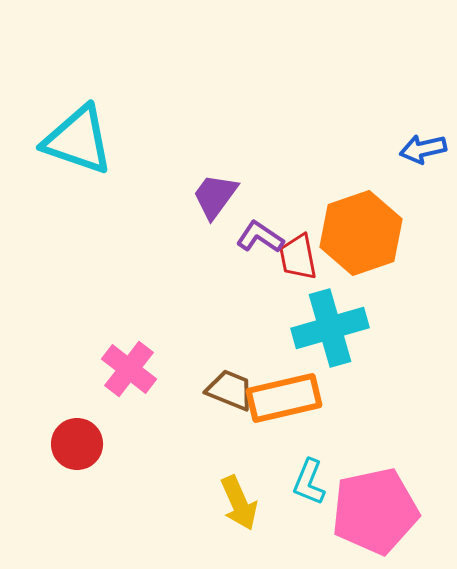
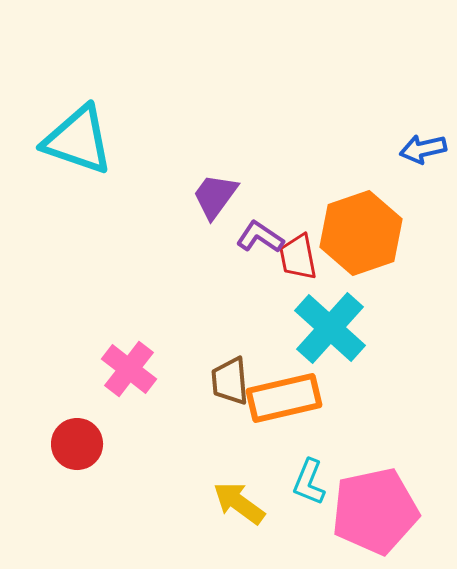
cyan cross: rotated 32 degrees counterclockwise
brown trapezoid: moved 9 px up; rotated 117 degrees counterclockwise
yellow arrow: rotated 150 degrees clockwise
